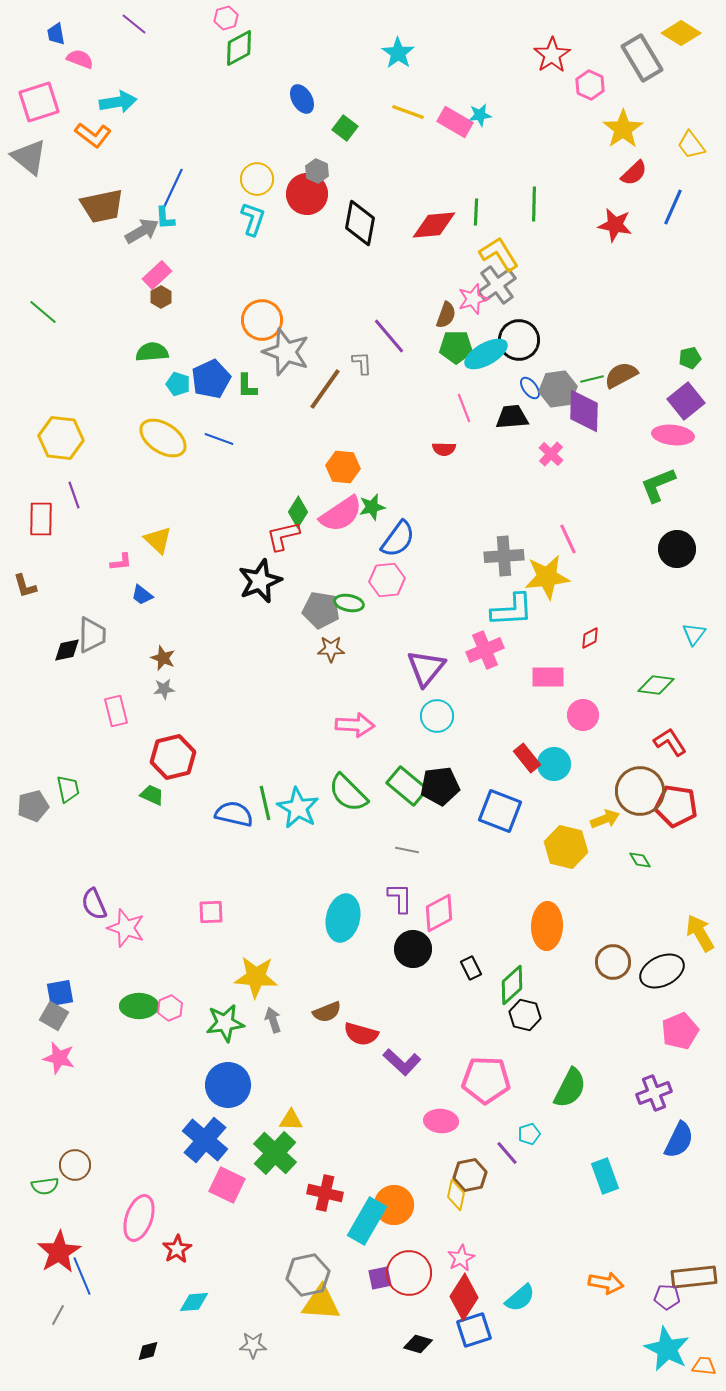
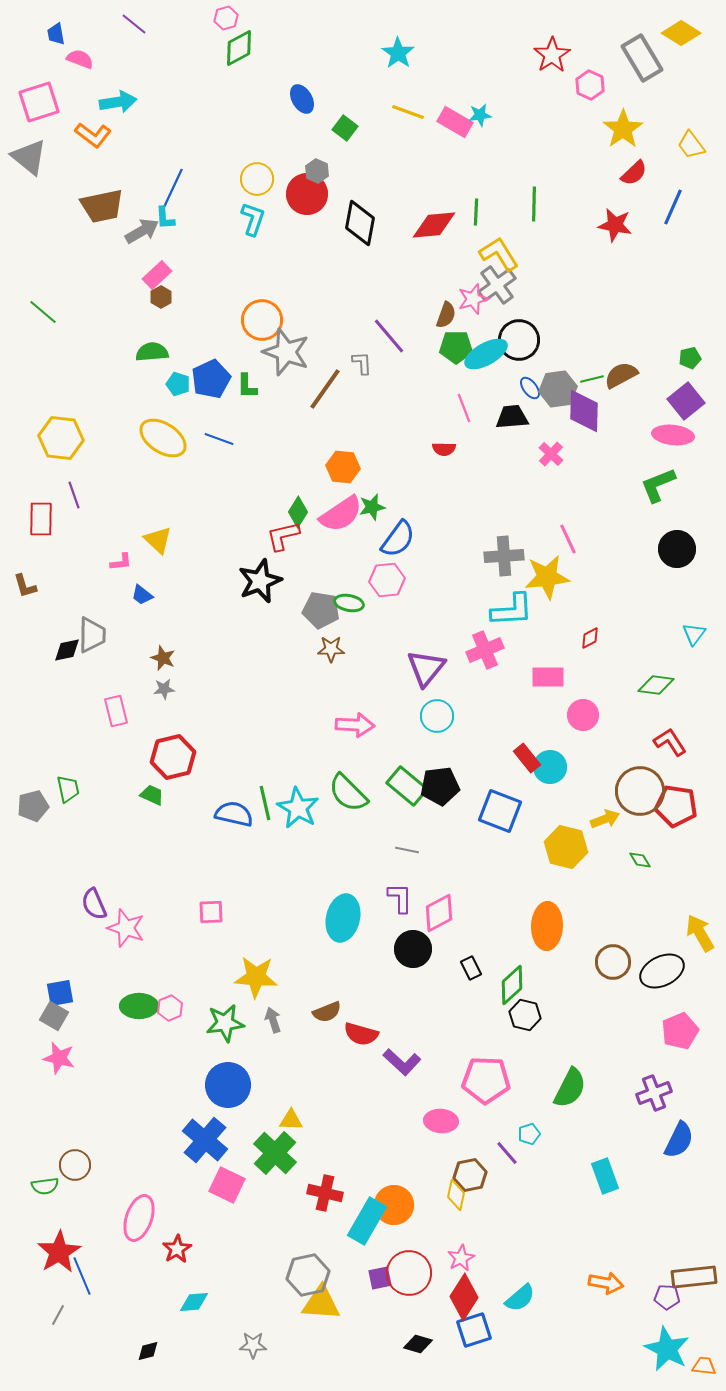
cyan circle at (554, 764): moved 4 px left, 3 px down
